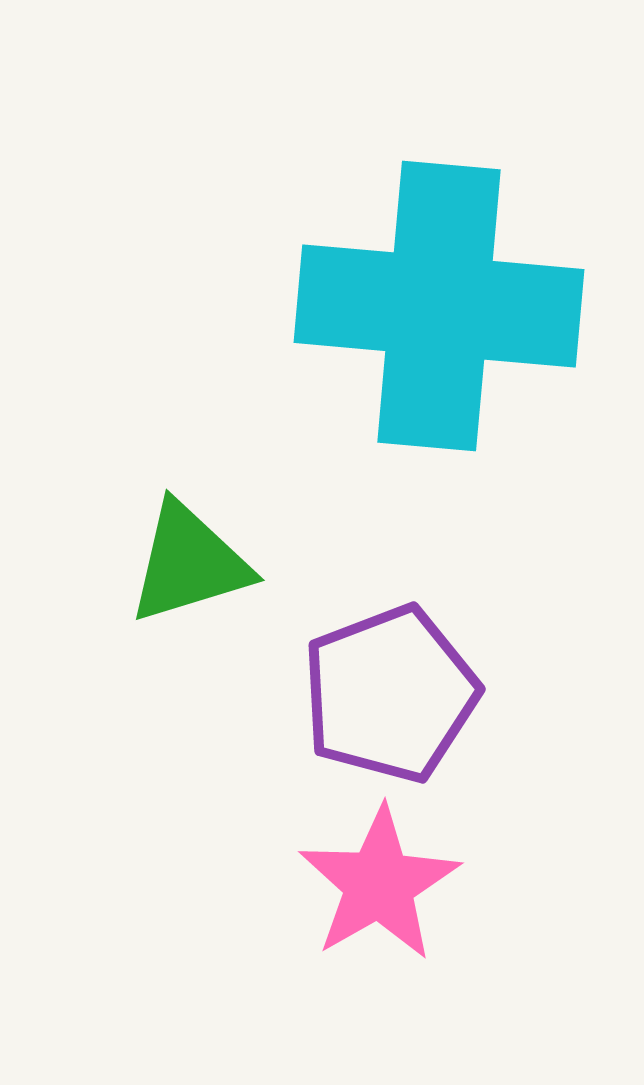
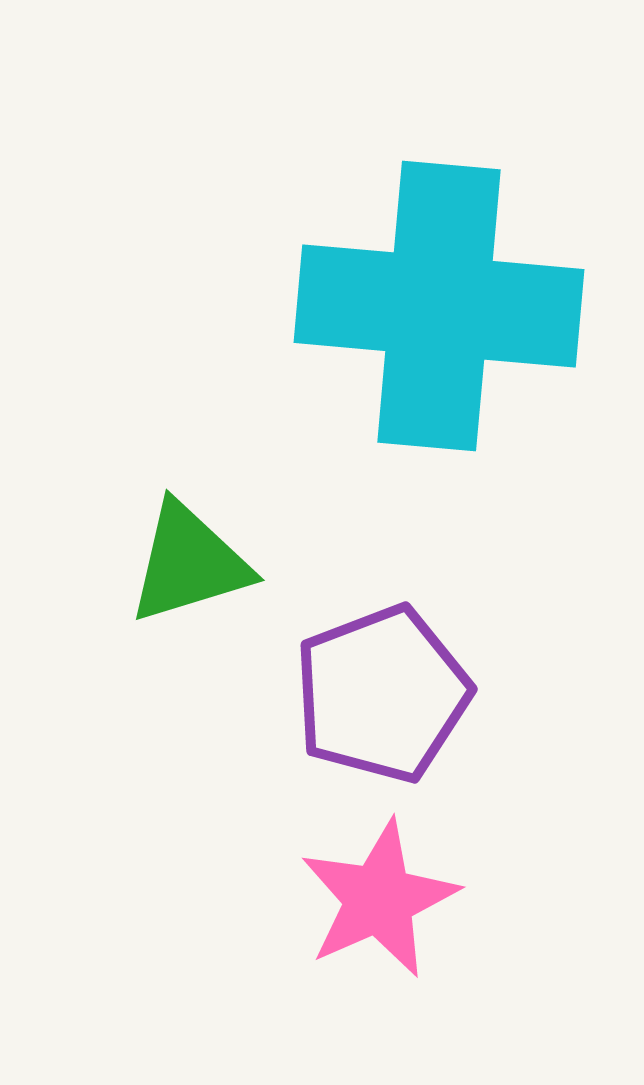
purple pentagon: moved 8 px left
pink star: moved 15 px down; rotated 6 degrees clockwise
